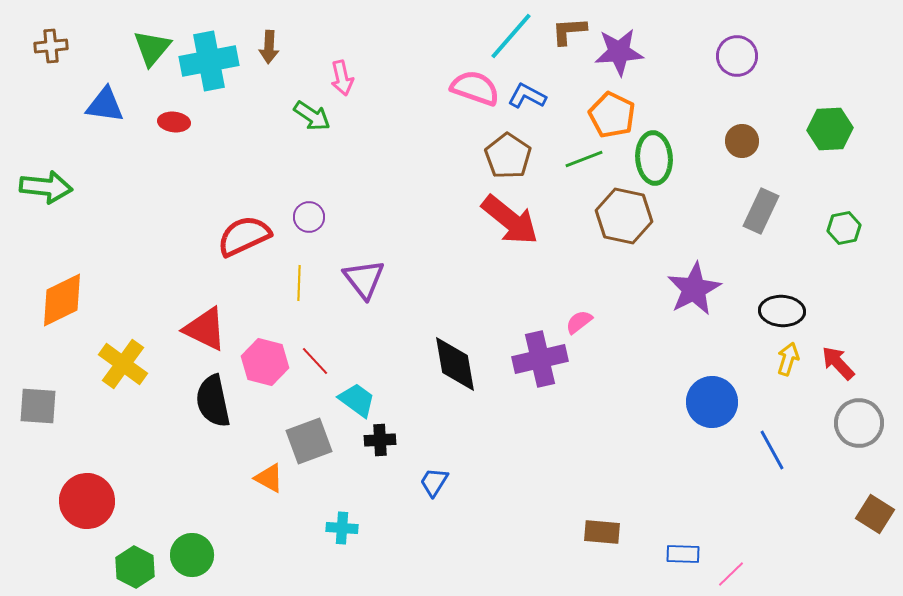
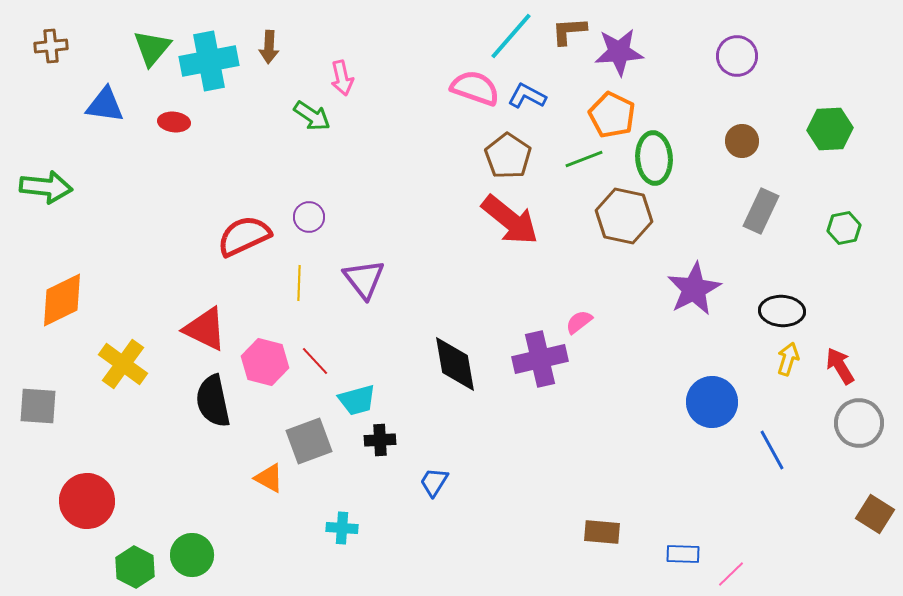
red arrow at (838, 363): moved 2 px right, 3 px down; rotated 12 degrees clockwise
cyan trapezoid at (357, 400): rotated 129 degrees clockwise
